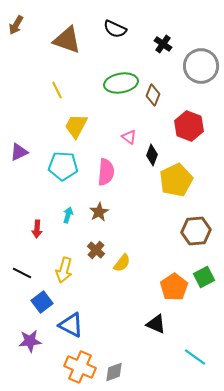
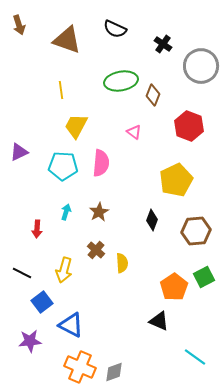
brown arrow: moved 3 px right; rotated 48 degrees counterclockwise
green ellipse: moved 2 px up
yellow line: moved 4 px right; rotated 18 degrees clockwise
pink triangle: moved 5 px right, 5 px up
black diamond: moved 65 px down
pink semicircle: moved 5 px left, 9 px up
cyan arrow: moved 2 px left, 3 px up
yellow semicircle: rotated 42 degrees counterclockwise
black triangle: moved 3 px right, 3 px up
